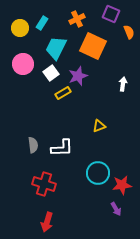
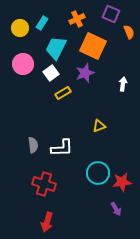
purple star: moved 7 px right, 3 px up
red star: moved 3 px up
